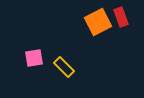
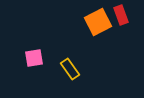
red rectangle: moved 2 px up
yellow rectangle: moved 6 px right, 2 px down; rotated 10 degrees clockwise
